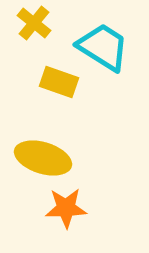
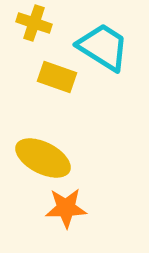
yellow cross: rotated 20 degrees counterclockwise
yellow rectangle: moved 2 px left, 5 px up
yellow ellipse: rotated 10 degrees clockwise
